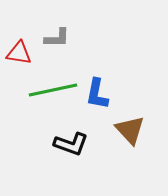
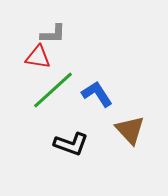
gray L-shape: moved 4 px left, 4 px up
red triangle: moved 19 px right, 4 px down
green line: rotated 30 degrees counterclockwise
blue L-shape: rotated 136 degrees clockwise
